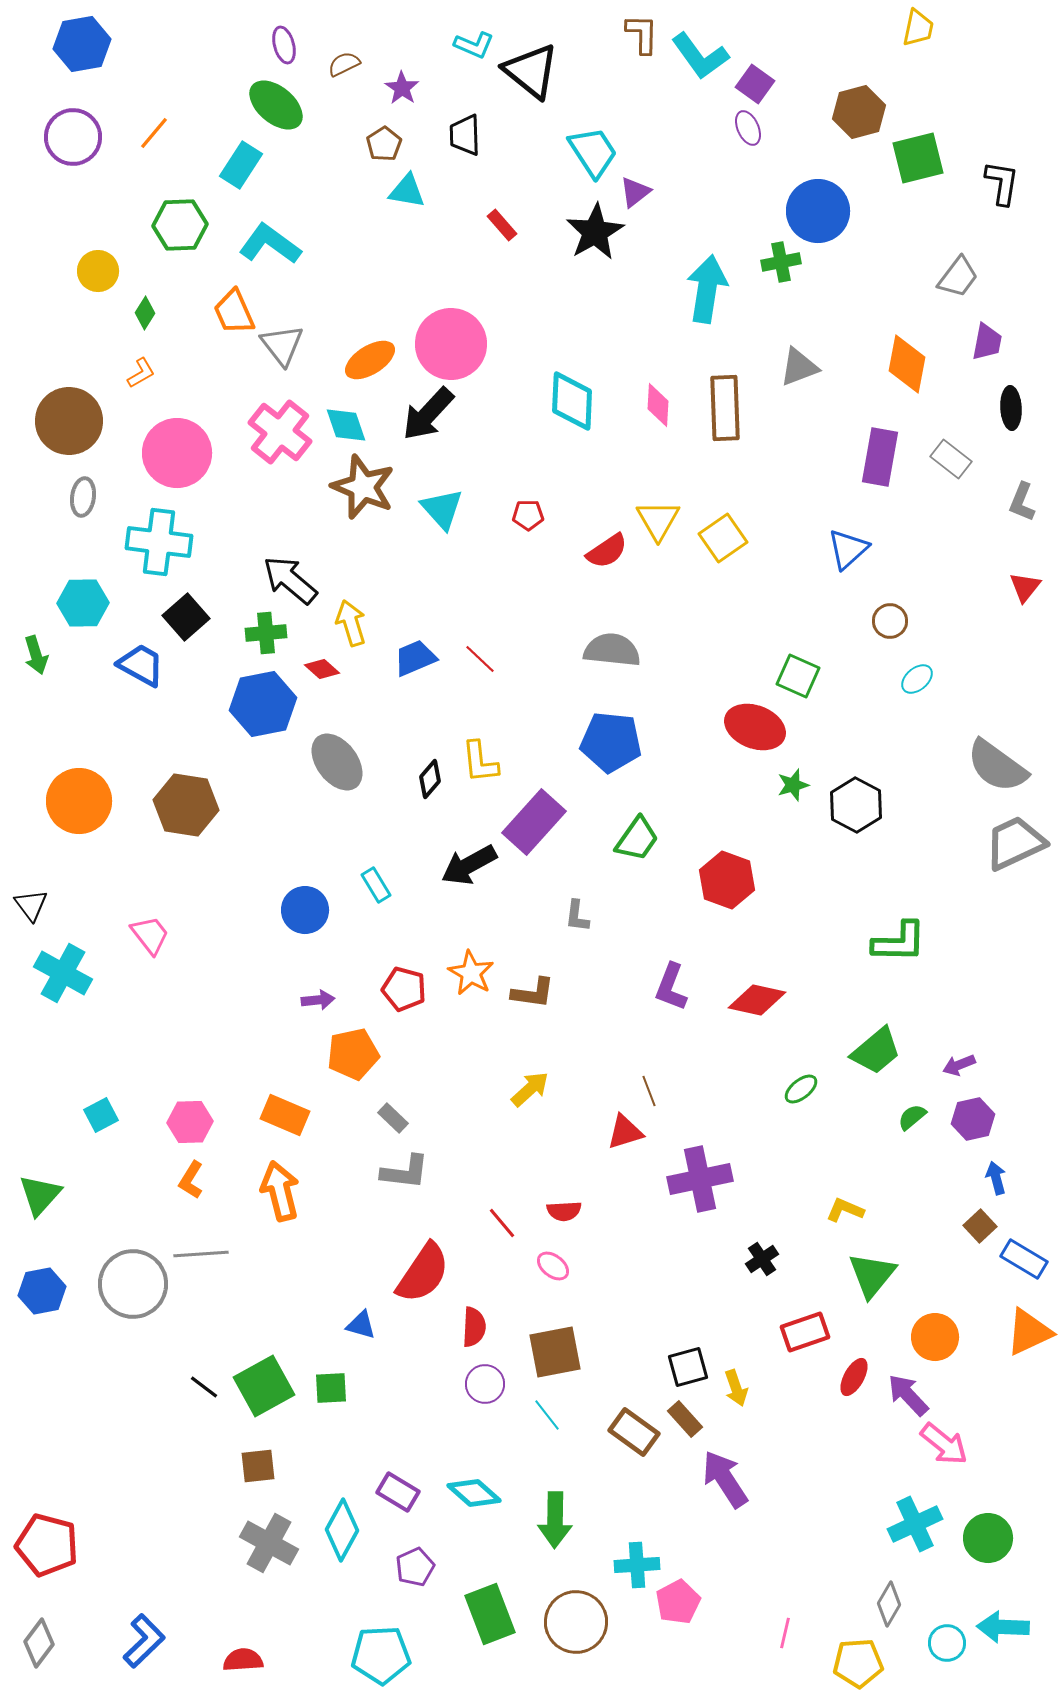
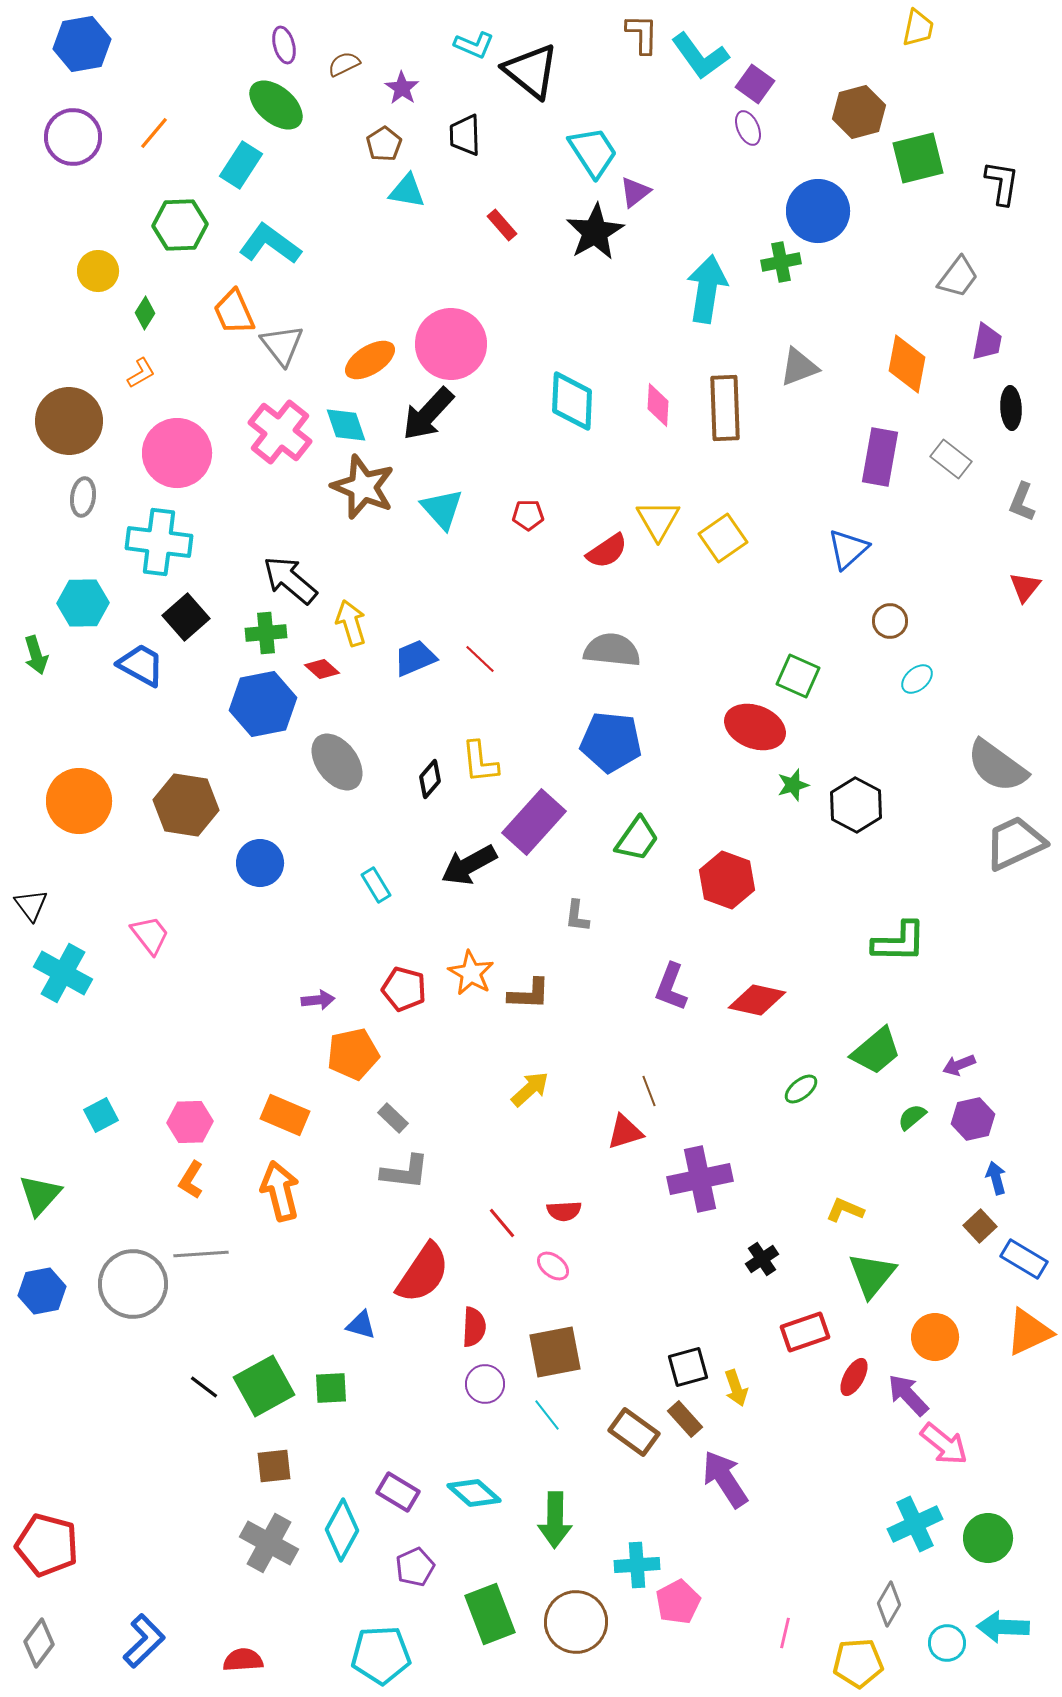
blue circle at (305, 910): moved 45 px left, 47 px up
brown L-shape at (533, 993): moved 4 px left, 1 px down; rotated 6 degrees counterclockwise
brown square at (258, 1466): moved 16 px right
